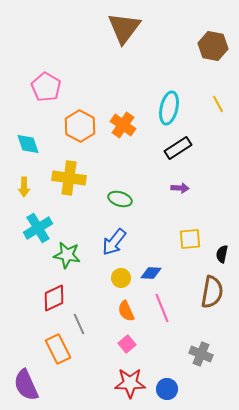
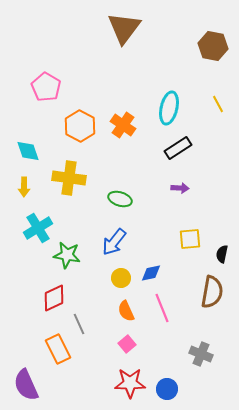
cyan diamond: moved 7 px down
blue diamond: rotated 15 degrees counterclockwise
